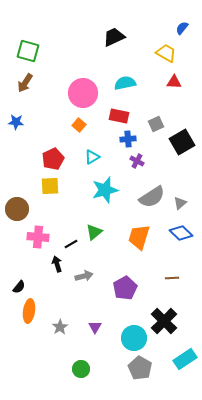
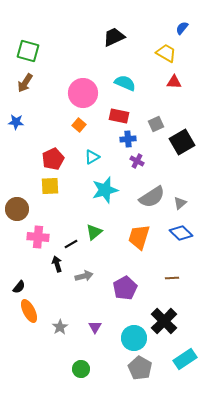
cyan semicircle: rotated 35 degrees clockwise
orange ellipse: rotated 35 degrees counterclockwise
